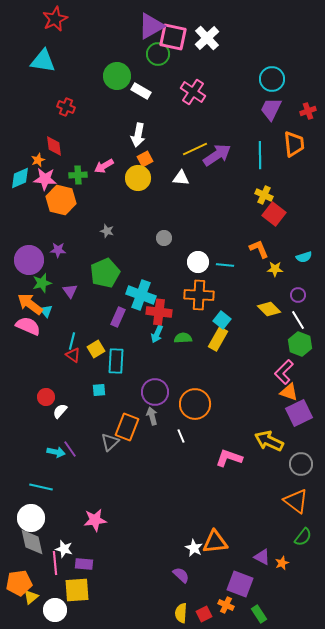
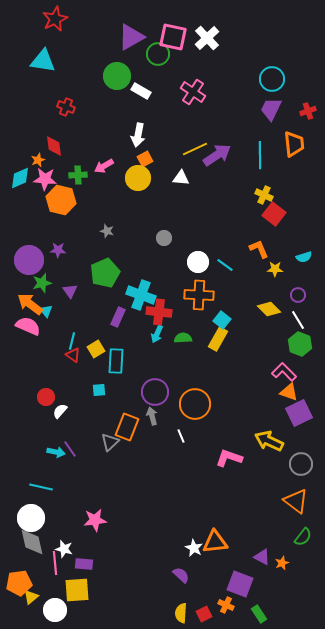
purple triangle at (151, 26): moved 20 px left, 11 px down
cyan line at (225, 265): rotated 30 degrees clockwise
pink L-shape at (284, 372): rotated 90 degrees clockwise
